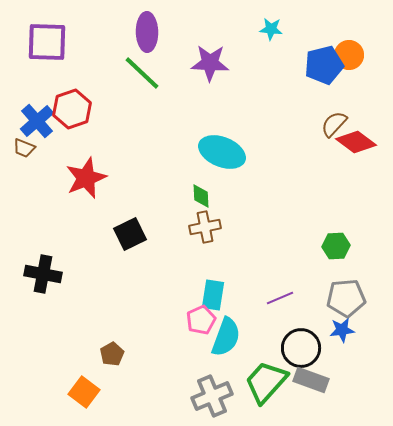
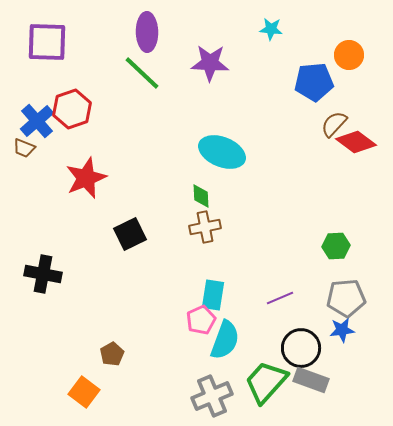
blue pentagon: moved 10 px left, 17 px down; rotated 9 degrees clockwise
cyan semicircle: moved 1 px left, 3 px down
